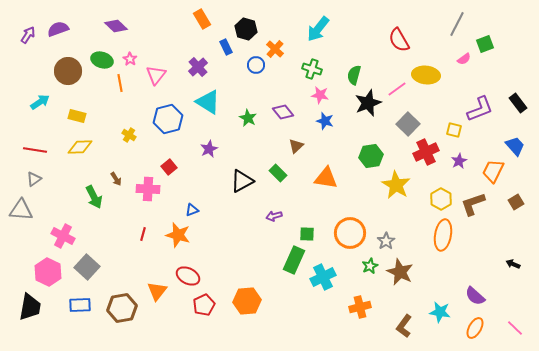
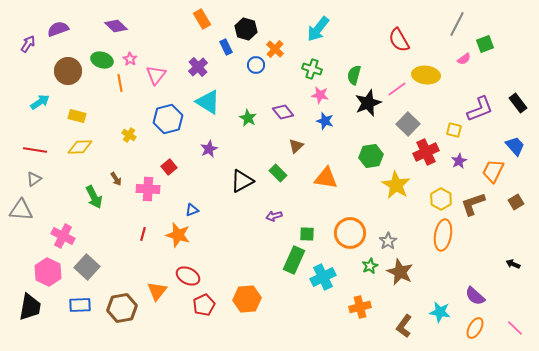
purple arrow at (28, 35): moved 9 px down
gray star at (386, 241): moved 2 px right
orange hexagon at (247, 301): moved 2 px up
